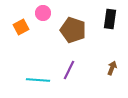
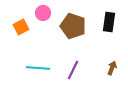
black rectangle: moved 1 px left, 3 px down
brown pentagon: moved 4 px up
purple line: moved 4 px right
cyan line: moved 12 px up
